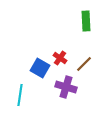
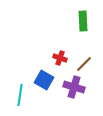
green rectangle: moved 3 px left
red cross: rotated 16 degrees counterclockwise
blue square: moved 4 px right, 12 px down
purple cross: moved 8 px right
